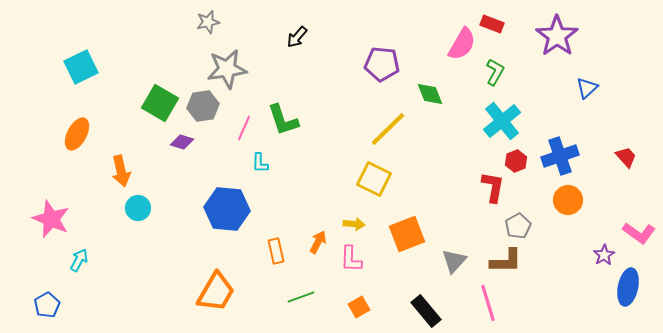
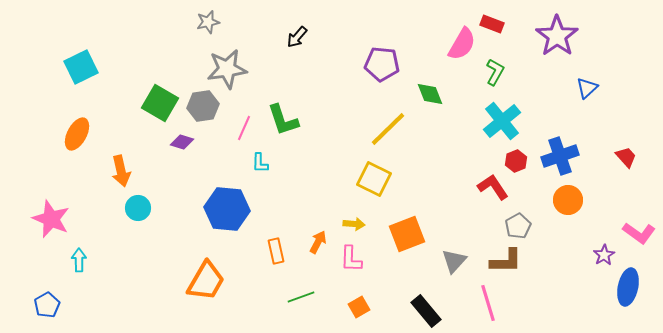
red L-shape at (493, 187): rotated 44 degrees counterclockwise
cyan arrow at (79, 260): rotated 30 degrees counterclockwise
orange trapezoid at (216, 292): moved 10 px left, 11 px up
